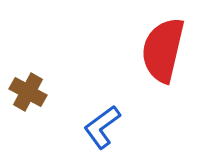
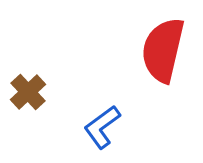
brown cross: rotated 18 degrees clockwise
